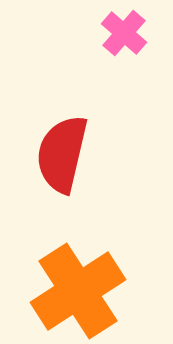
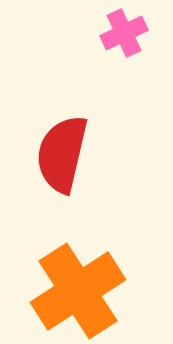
pink cross: rotated 24 degrees clockwise
